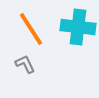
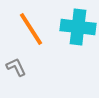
gray L-shape: moved 9 px left, 3 px down
